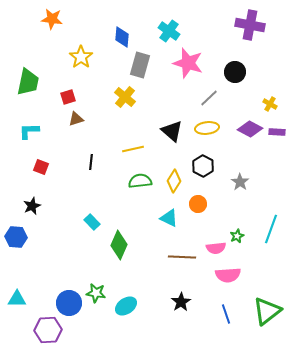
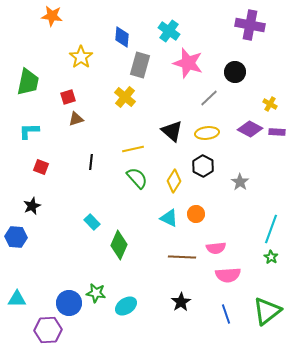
orange star at (52, 19): moved 3 px up
yellow ellipse at (207, 128): moved 5 px down
green semicircle at (140, 181): moved 3 px left, 3 px up; rotated 55 degrees clockwise
orange circle at (198, 204): moved 2 px left, 10 px down
green star at (237, 236): moved 34 px right, 21 px down; rotated 16 degrees counterclockwise
